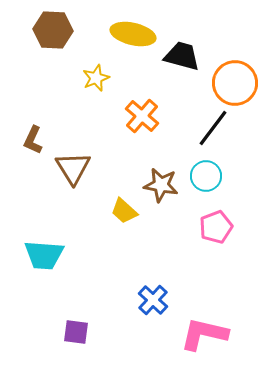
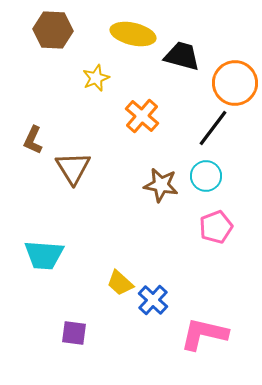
yellow trapezoid: moved 4 px left, 72 px down
purple square: moved 2 px left, 1 px down
